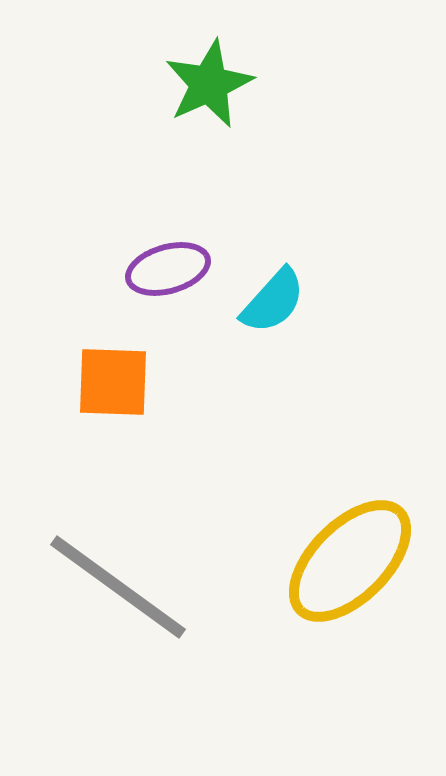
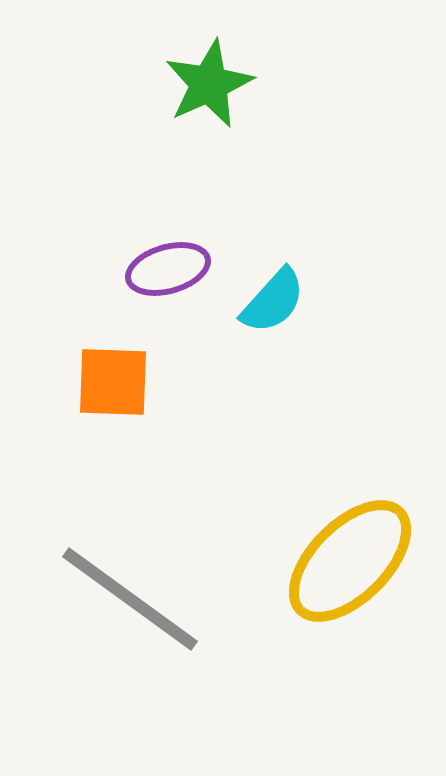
gray line: moved 12 px right, 12 px down
